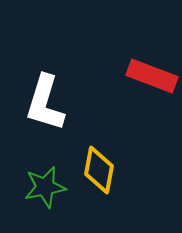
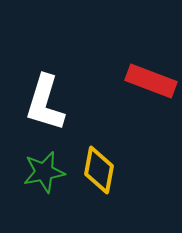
red rectangle: moved 1 px left, 5 px down
green star: moved 1 px left, 15 px up
